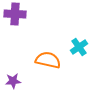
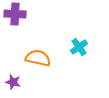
orange semicircle: moved 10 px left, 2 px up
purple star: moved 1 px down; rotated 21 degrees clockwise
